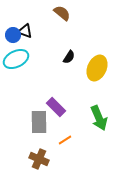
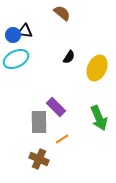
black triangle: rotated 14 degrees counterclockwise
orange line: moved 3 px left, 1 px up
